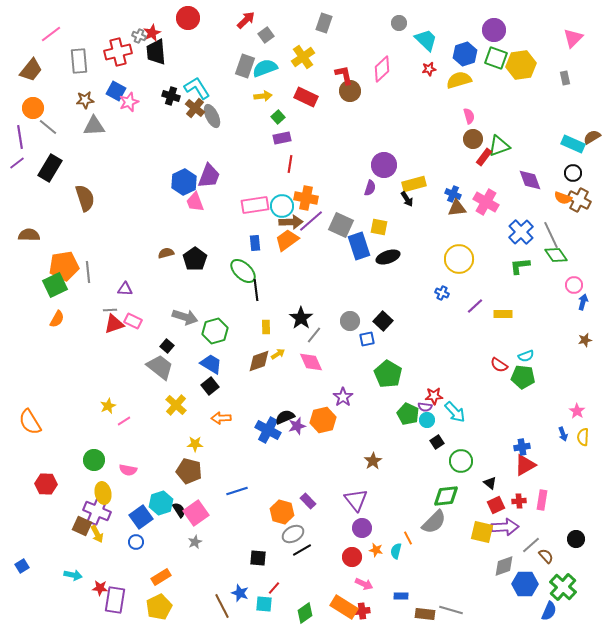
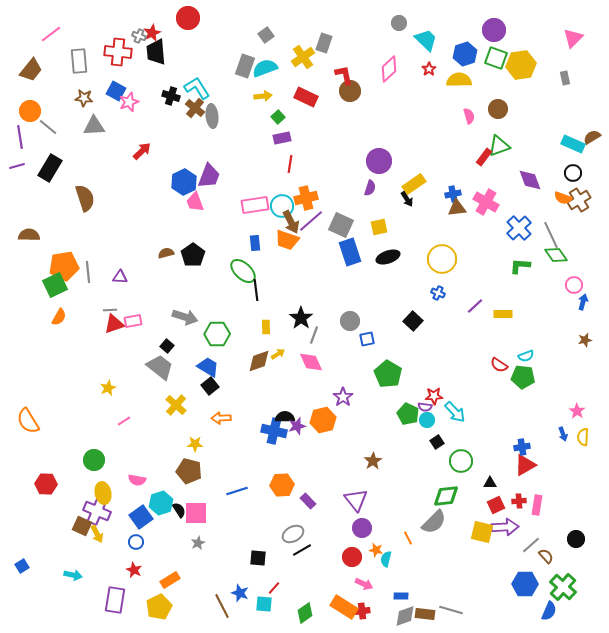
red arrow at (246, 20): moved 104 px left, 131 px down
gray rectangle at (324, 23): moved 20 px down
red cross at (118, 52): rotated 20 degrees clockwise
pink diamond at (382, 69): moved 7 px right
red star at (429, 69): rotated 24 degrees counterclockwise
yellow semicircle at (459, 80): rotated 15 degrees clockwise
brown star at (85, 100): moved 1 px left, 2 px up; rotated 12 degrees clockwise
orange circle at (33, 108): moved 3 px left, 3 px down
gray ellipse at (212, 116): rotated 20 degrees clockwise
brown circle at (473, 139): moved 25 px right, 30 px up
purple line at (17, 163): moved 3 px down; rotated 21 degrees clockwise
purple circle at (384, 165): moved 5 px left, 4 px up
yellow rectangle at (414, 184): rotated 20 degrees counterclockwise
blue cross at (453, 194): rotated 35 degrees counterclockwise
orange cross at (306, 198): rotated 25 degrees counterclockwise
brown cross at (579, 200): rotated 30 degrees clockwise
brown arrow at (291, 222): rotated 65 degrees clockwise
yellow square at (379, 227): rotated 24 degrees counterclockwise
blue cross at (521, 232): moved 2 px left, 4 px up
orange trapezoid at (287, 240): rotated 125 degrees counterclockwise
blue rectangle at (359, 246): moved 9 px left, 6 px down
black pentagon at (195, 259): moved 2 px left, 4 px up
yellow circle at (459, 259): moved 17 px left
green L-shape at (520, 266): rotated 10 degrees clockwise
purple triangle at (125, 289): moved 5 px left, 12 px up
blue cross at (442, 293): moved 4 px left
orange semicircle at (57, 319): moved 2 px right, 2 px up
pink rectangle at (133, 321): rotated 36 degrees counterclockwise
black square at (383, 321): moved 30 px right
green hexagon at (215, 331): moved 2 px right, 3 px down; rotated 15 degrees clockwise
gray line at (314, 335): rotated 18 degrees counterclockwise
blue trapezoid at (211, 364): moved 3 px left, 3 px down
yellow star at (108, 406): moved 18 px up
black semicircle at (285, 417): rotated 24 degrees clockwise
orange semicircle at (30, 422): moved 2 px left, 1 px up
blue cross at (268, 430): moved 6 px right, 1 px down; rotated 15 degrees counterclockwise
pink semicircle at (128, 470): moved 9 px right, 10 px down
black triangle at (490, 483): rotated 40 degrees counterclockwise
pink rectangle at (542, 500): moved 5 px left, 5 px down
orange hexagon at (282, 512): moved 27 px up; rotated 20 degrees counterclockwise
pink square at (196, 513): rotated 35 degrees clockwise
gray star at (195, 542): moved 3 px right, 1 px down
cyan semicircle at (396, 551): moved 10 px left, 8 px down
gray diamond at (504, 566): moved 99 px left, 50 px down
orange rectangle at (161, 577): moved 9 px right, 3 px down
red star at (100, 588): moved 34 px right, 18 px up; rotated 21 degrees clockwise
